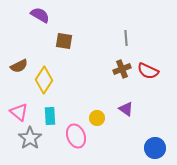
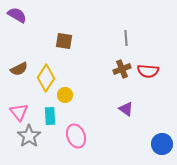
purple semicircle: moved 23 px left
brown semicircle: moved 3 px down
red semicircle: rotated 20 degrees counterclockwise
yellow diamond: moved 2 px right, 2 px up
pink triangle: rotated 12 degrees clockwise
yellow circle: moved 32 px left, 23 px up
gray star: moved 1 px left, 2 px up
blue circle: moved 7 px right, 4 px up
